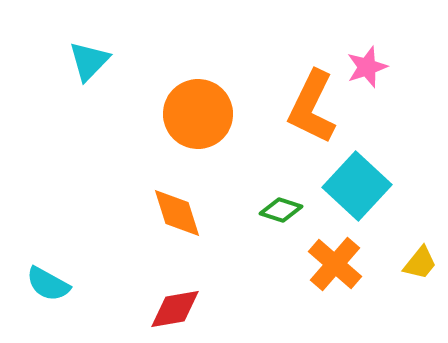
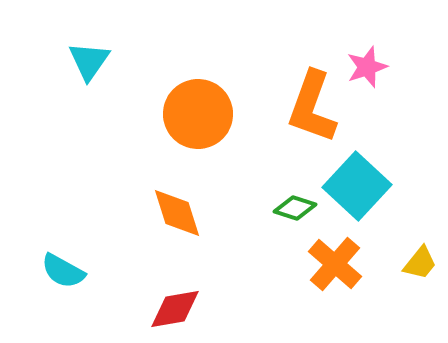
cyan triangle: rotated 9 degrees counterclockwise
orange L-shape: rotated 6 degrees counterclockwise
green diamond: moved 14 px right, 2 px up
cyan semicircle: moved 15 px right, 13 px up
